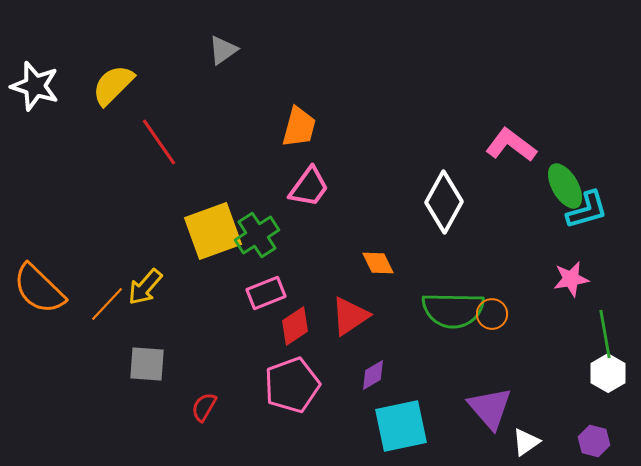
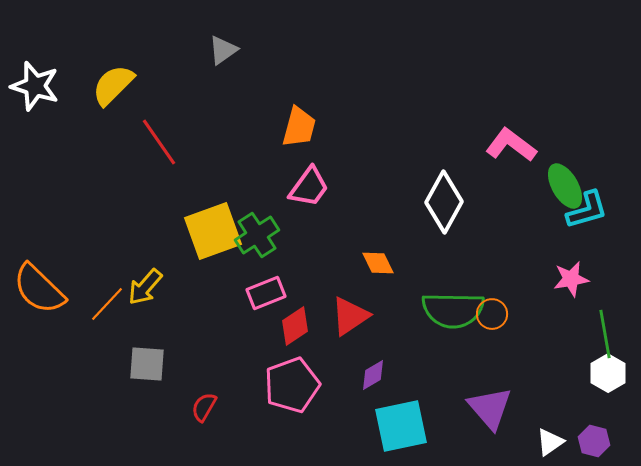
white triangle: moved 24 px right
